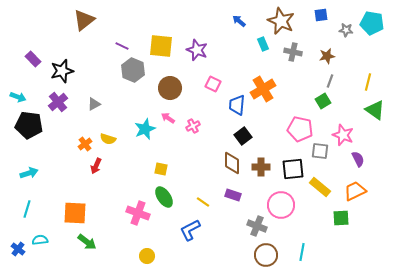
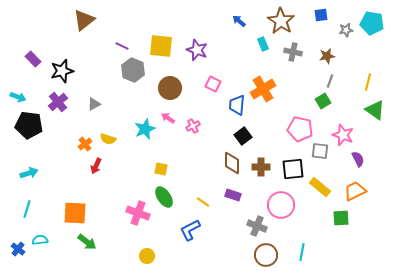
brown star at (281, 21): rotated 8 degrees clockwise
gray star at (346, 30): rotated 16 degrees counterclockwise
